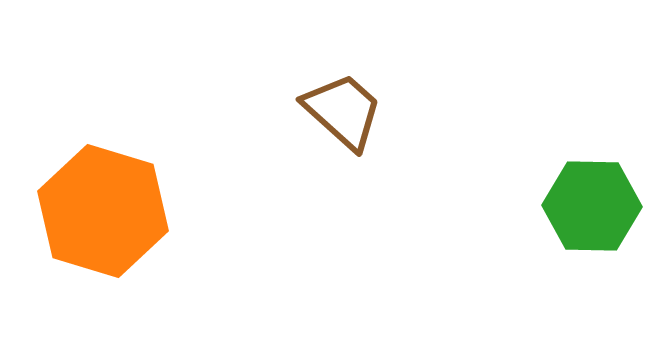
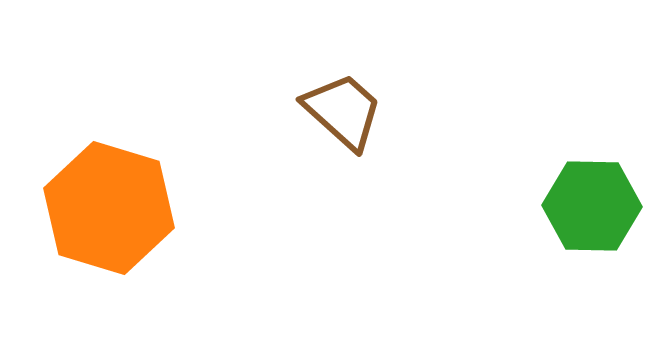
orange hexagon: moved 6 px right, 3 px up
